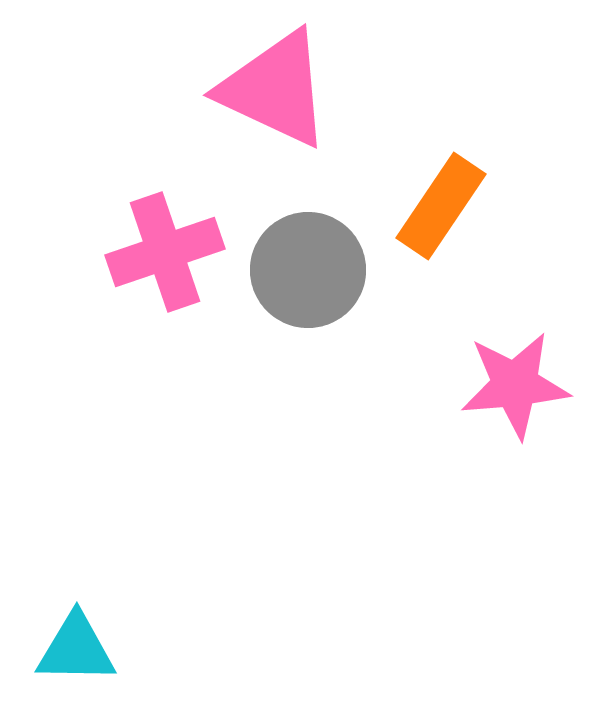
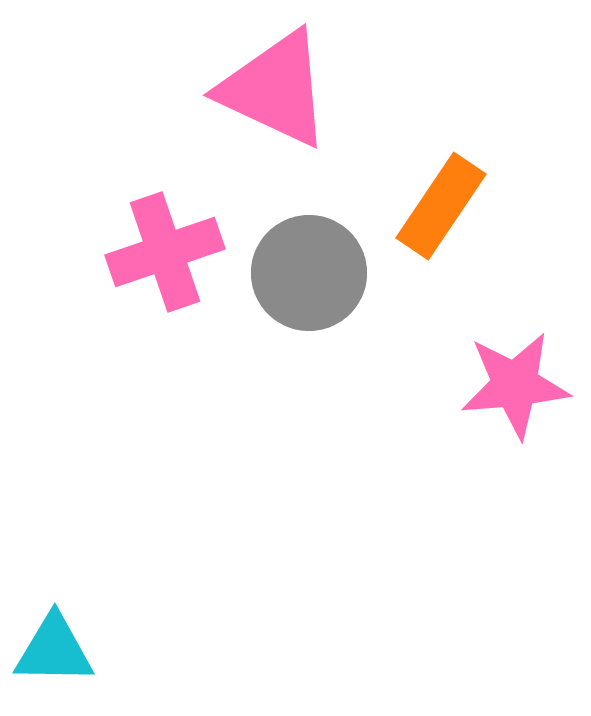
gray circle: moved 1 px right, 3 px down
cyan triangle: moved 22 px left, 1 px down
